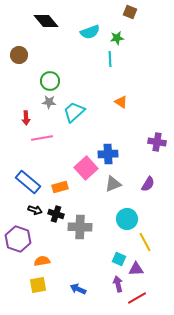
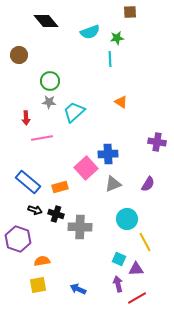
brown square: rotated 24 degrees counterclockwise
